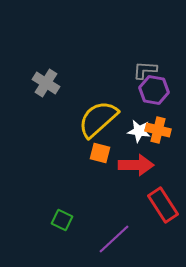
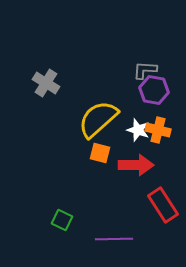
white star: moved 1 px left, 1 px up; rotated 10 degrees clockwise
purple line: rotated 42 degrees clockwise
